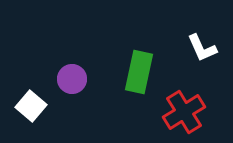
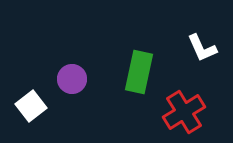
white square: rotated 12 degrees clockwise
